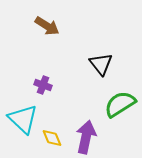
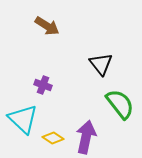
green semicircle: rotated 84 degrees clockwise
yellow diamond: moved 1 px right; rotated 35 degrees counterclockwise
